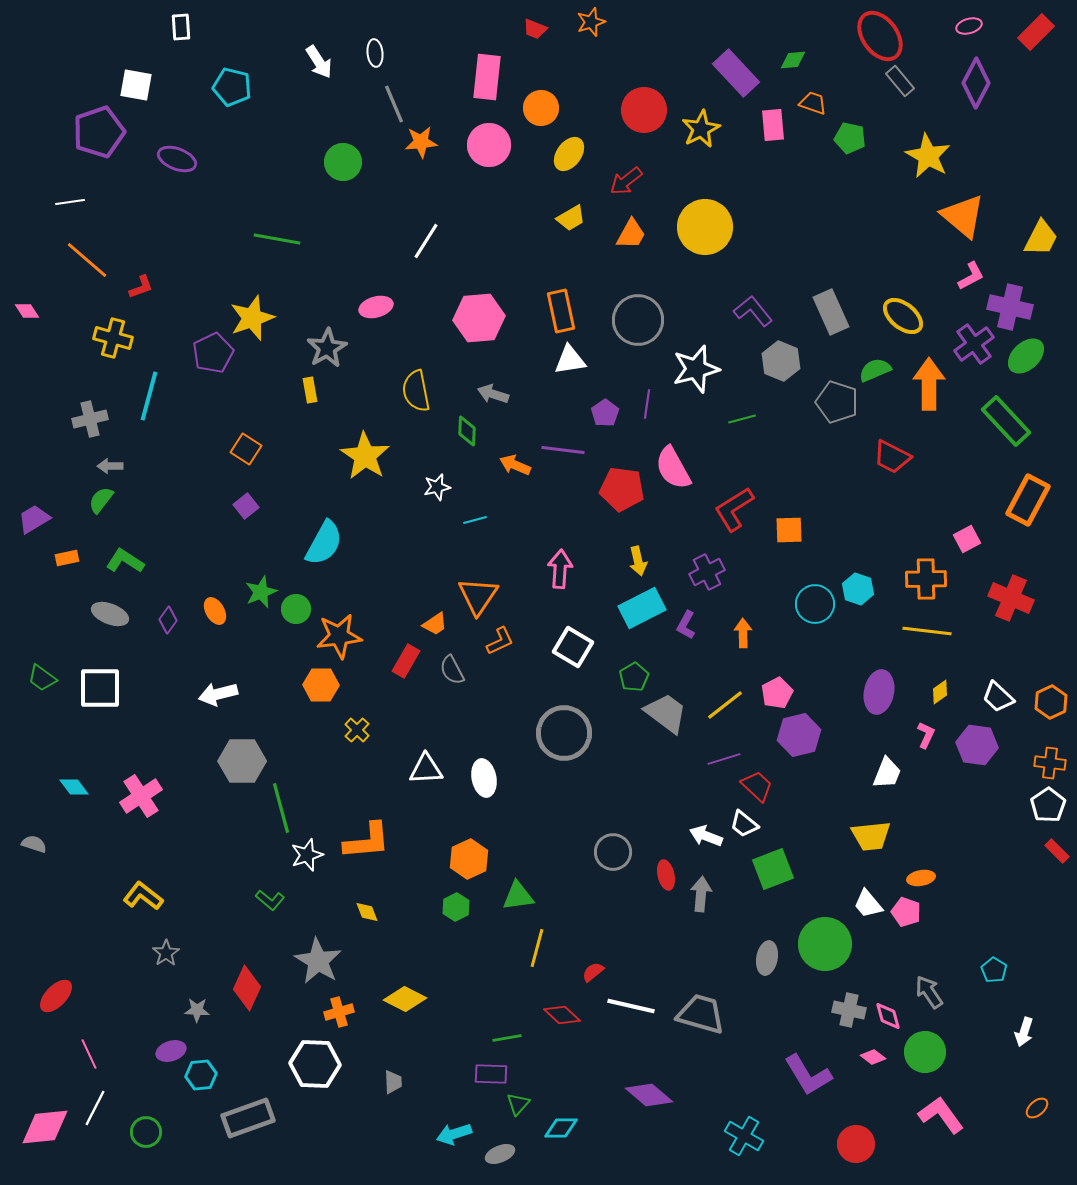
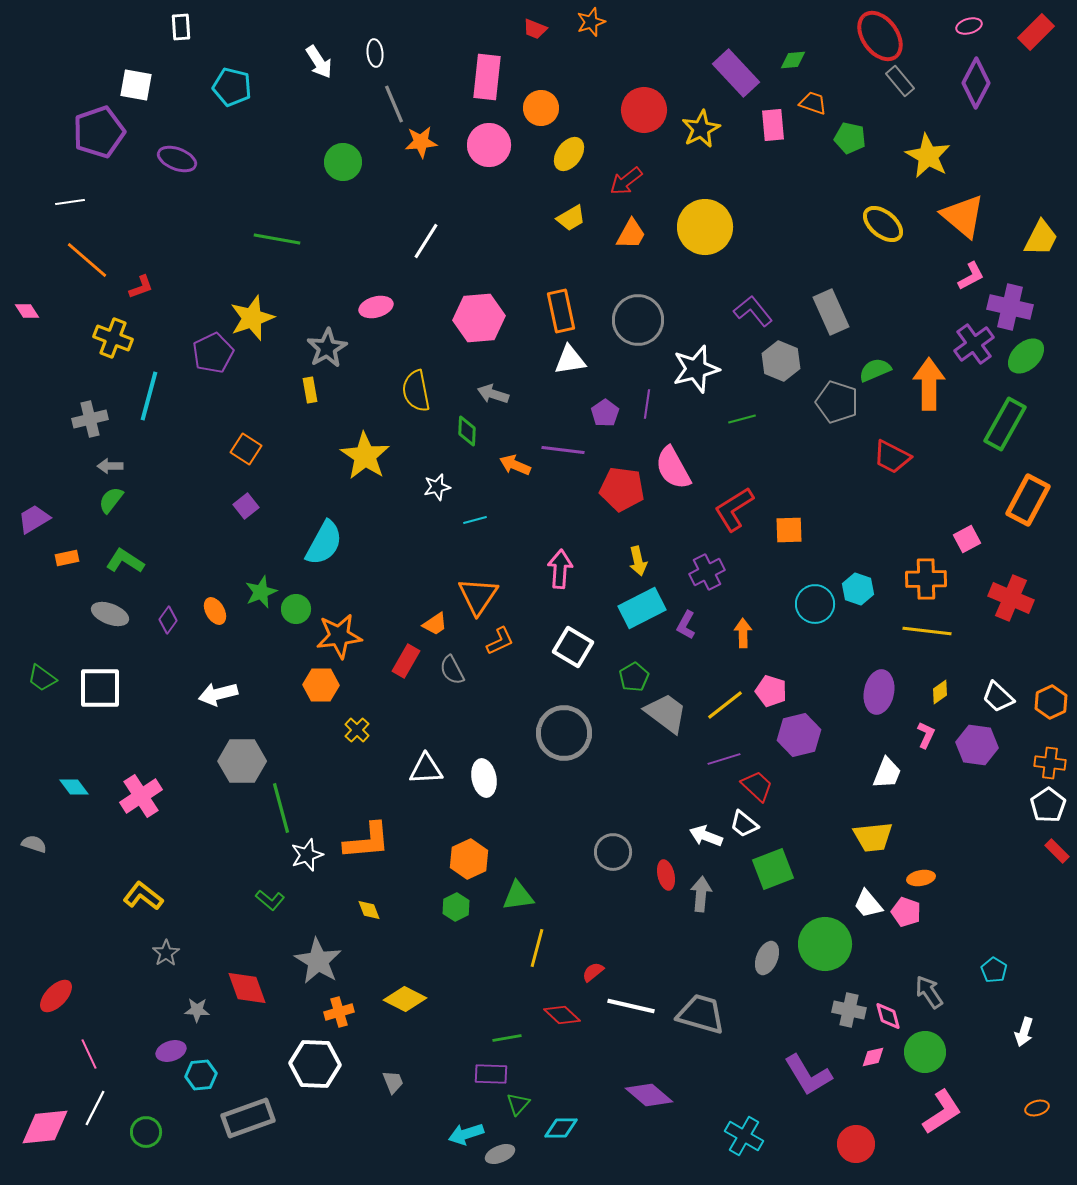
yellow ellipse at (903, 316): moved 20 px left, 92 px up
yellow cross at (113, 338): rotated 6 degrees clockwise
green rectangle at (1006, 421): moved 1 px left, 3 px down; rotated 72 degrees clockwise
green semicircle at (101, 500): moved 10 px right
pink pentagon at (777, 693): moved 6 px left, 2 px up; rotated 28 degrees counterclockwise
yellow trapezoid at (871, 836): moved 2 px right, 1 px down
yellow diamond at (367, 912): moved 2 px right, 2 px up
gray ellipse at (767, 958): rotated 12 degrees clockwise
red diamond at (247, 988): rotated 45 degrees counterclockwise
pink diamond at (873, 1057): rotated 50 degrees counterclockwise
gray trapezoid at (393, 1082): rotated 20 degrees counterclockwise
orange ellipse at (1037, 1108): rotated 25 degrees clockwise
pink L-shape at (941, 1115): moved 1 px right, 3 px up; rotated 93 degrees clockwise
cyan arrow at (454, 1134): moved 12 px right
